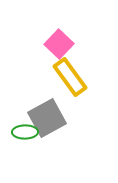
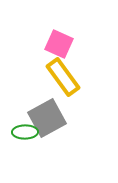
pink square: rotated 20 degrees counterclockwise
yellow rectangle: moved 7 px left
